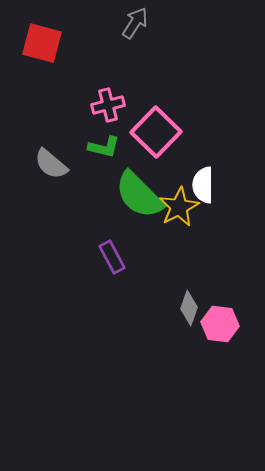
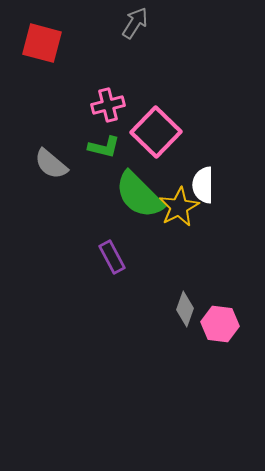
gray diamond: moved 4 px left, 1 px down
